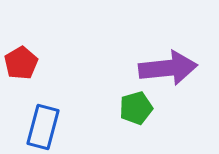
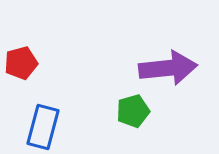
red pentagon: rotated 16 degrees clockwise
green pentagon: moved 3 px left, 3 px down
